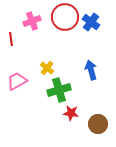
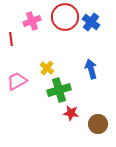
blue arrow: moved 1 px up
